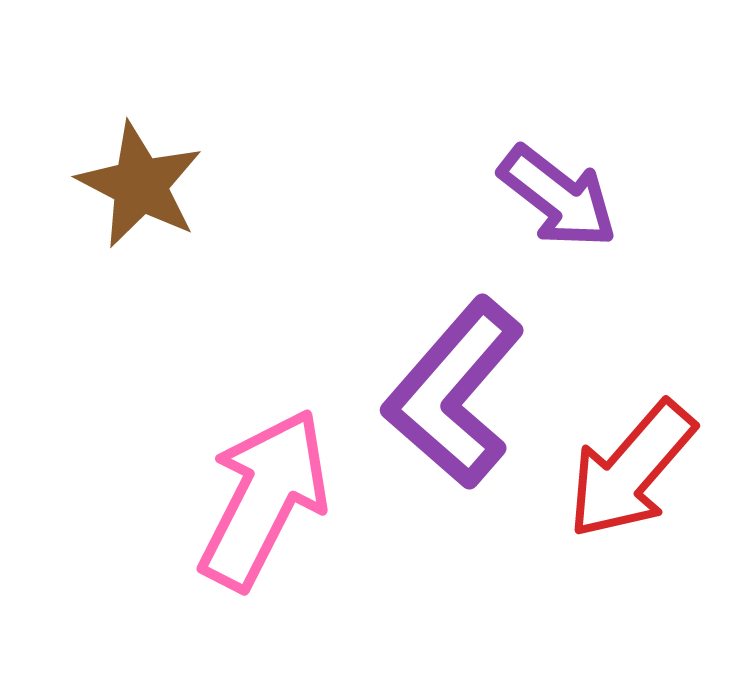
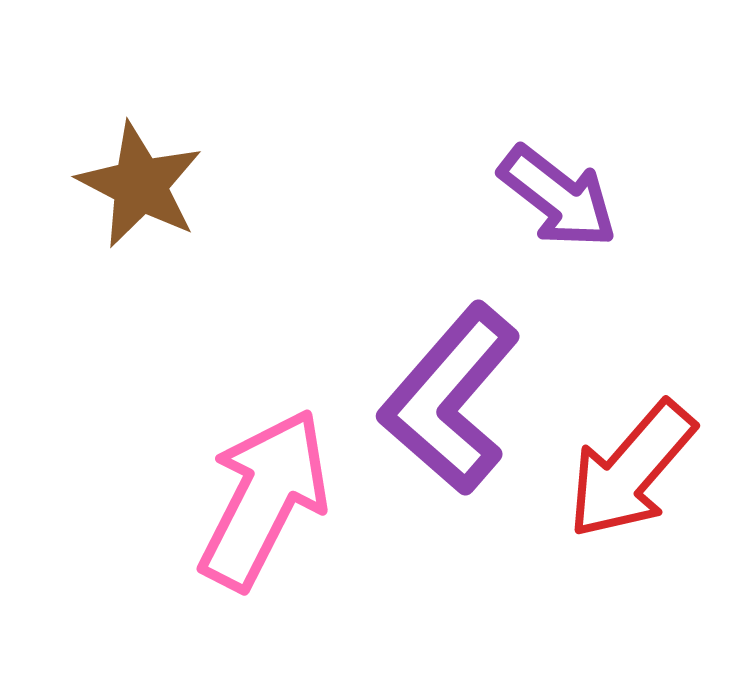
purple L-shape: moved 4 px left, 6 px down
